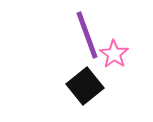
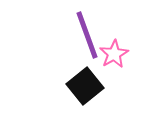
pink star: rotated 8 degrees clockwise
